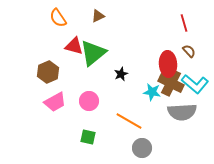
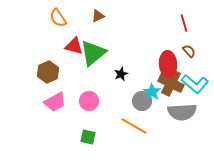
cyan star: rotated 24 degrees clockwise
orange line: moved 5 px right, 5 px down
gray circle: moved 47 px up
